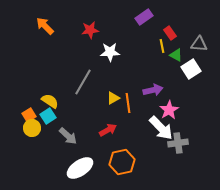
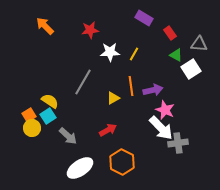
purple rectangle: moved 1 px down; rotated 66 degrees clockwise
yellow line: moved 28 px left, 8 px down; rotated 40 degrees clockwise
orange line: moved 3 px right, 17 px up
pink star: moved 4 px left; rotated 18 degrees counterclockwise
orange hexagon: rotated 20 degrees counterclockwise
